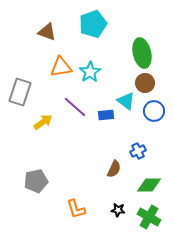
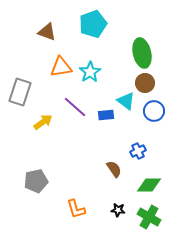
brown semicircle: rotated 60 degrees counterclockwise
